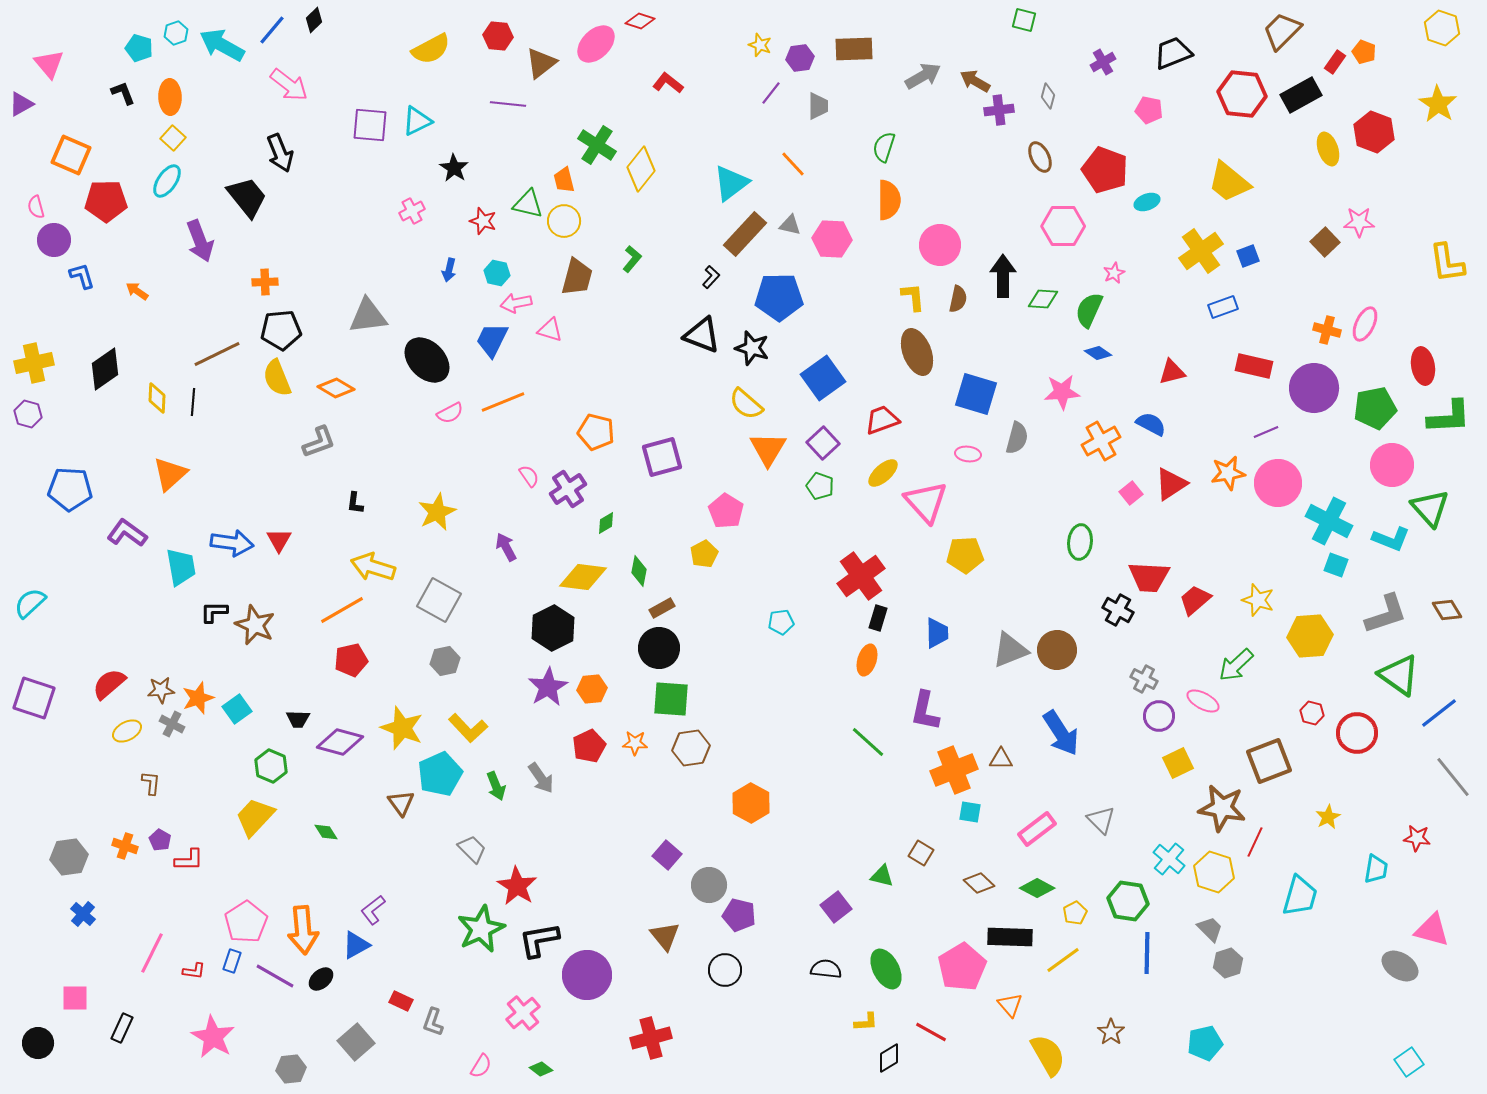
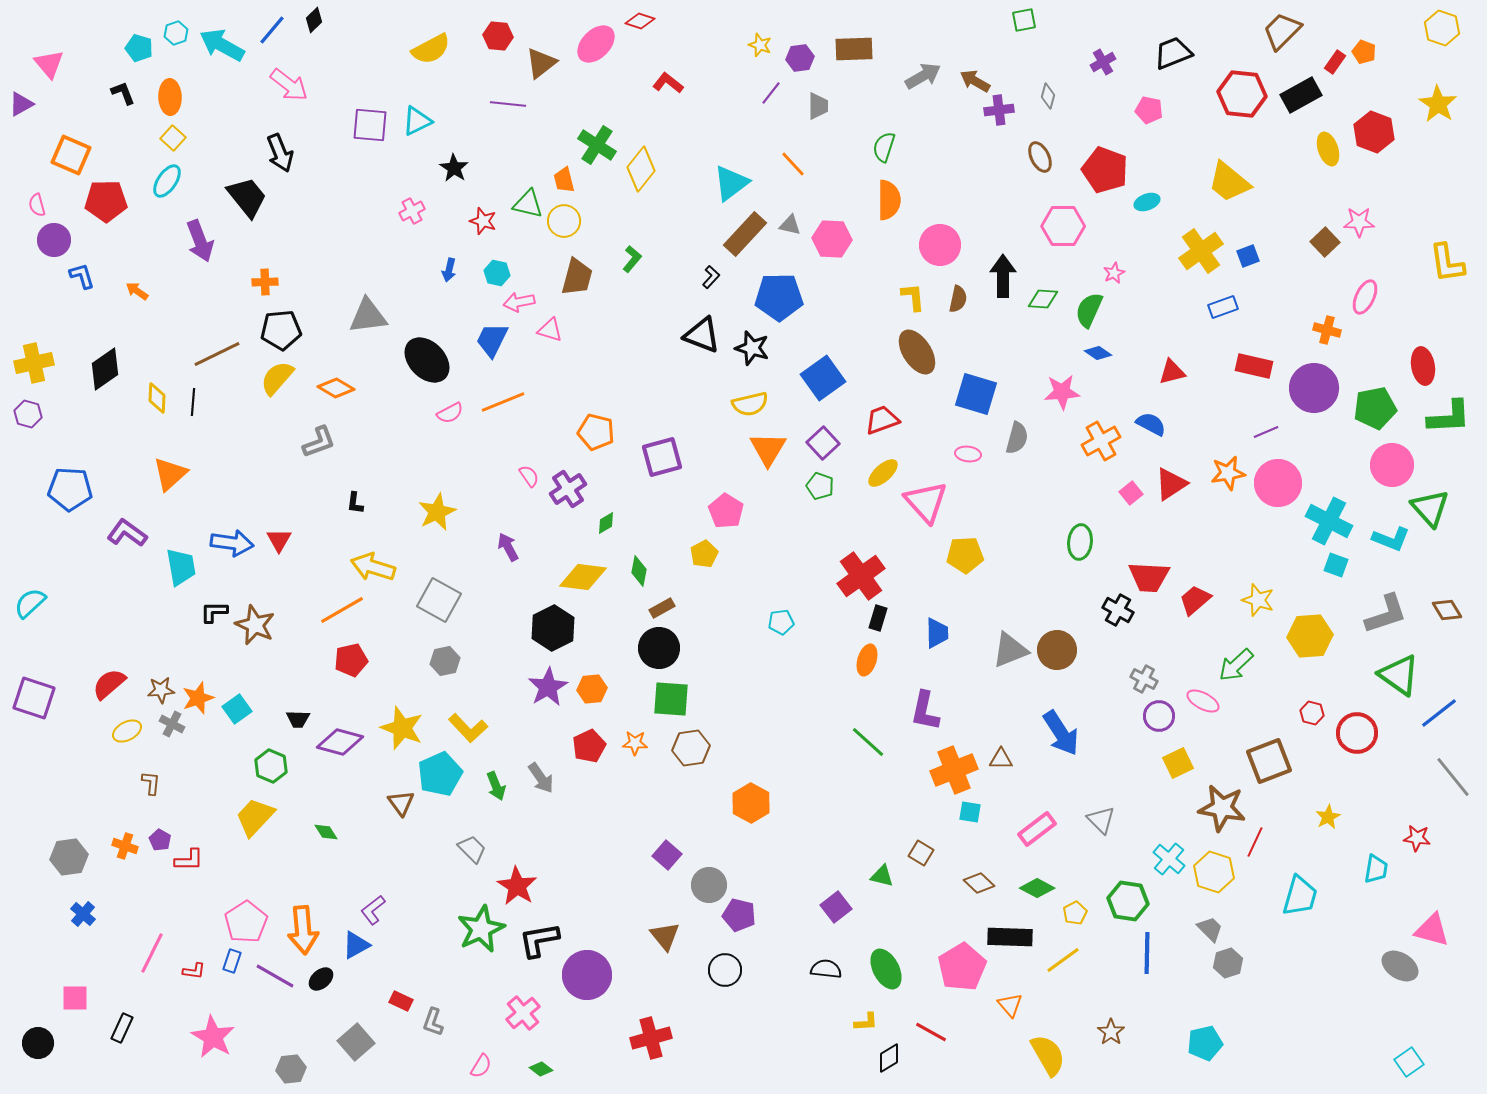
green square at (1024, 20): rotated 25 degrees counterclockwise
pink semicircle at (36, 207): moved 1 px right, 2 px up
pink arrow at (516, 303): moved 3 px right, 1 px up
pink ellipse at (1365, 324): moved 27 px up
brown ellipse at (917, 352): rotated 12 degrees counterclockwise
yellow semicircle at (277, 378): rotated 63 degrees clockwise
yellow semicircle at (746, 404): moved 4 px right; rotated 54 degrees counterclockwise
purple arrow at (506, 547): moved 2 px right
